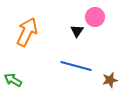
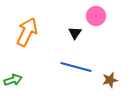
pink circle: moved 1 px right, 1 px up
black triangle: moved 2 px left, 2 px down
blue line: moved 1 px down
green arrow: rotated 132 degrees clockwise
